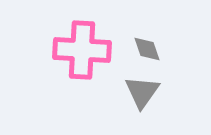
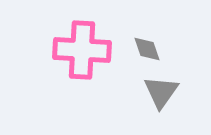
gray triangle: moved 19 px right
